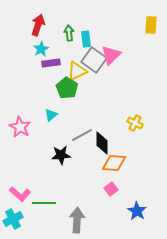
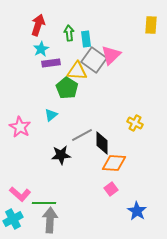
yellow triangle: rotated 30 degrees clockwise
gray arrow: moved 27 px left
